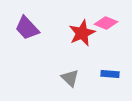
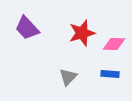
pink diamond: moved 8 px right, 21 px down; rotated 20 degrees counterclockwise
red star: rotated 8 degrees clockwise
gray triangle: moved 2 px left, 1 px up; rotated 30 degrees clockwise
